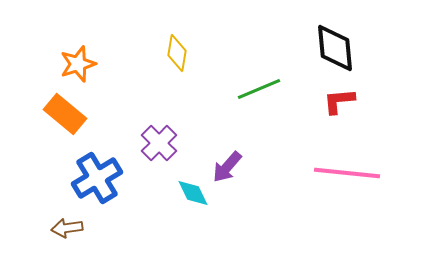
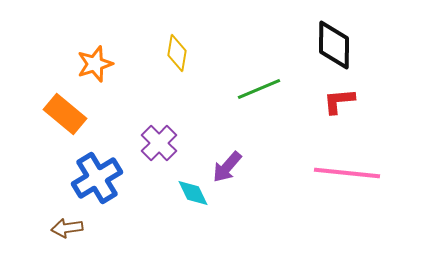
black diamond: moved 1 px left, 3 px up; rotated 6 degrees clockwise
orange star: moved 17 px right
